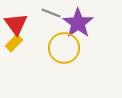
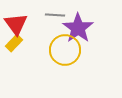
gray line: moved 4 px right, 2 px down; rotated 18 degrees counterclockwise
purple star: moved 5 px down
yellow circle: moved 1 px right, 2 px down
